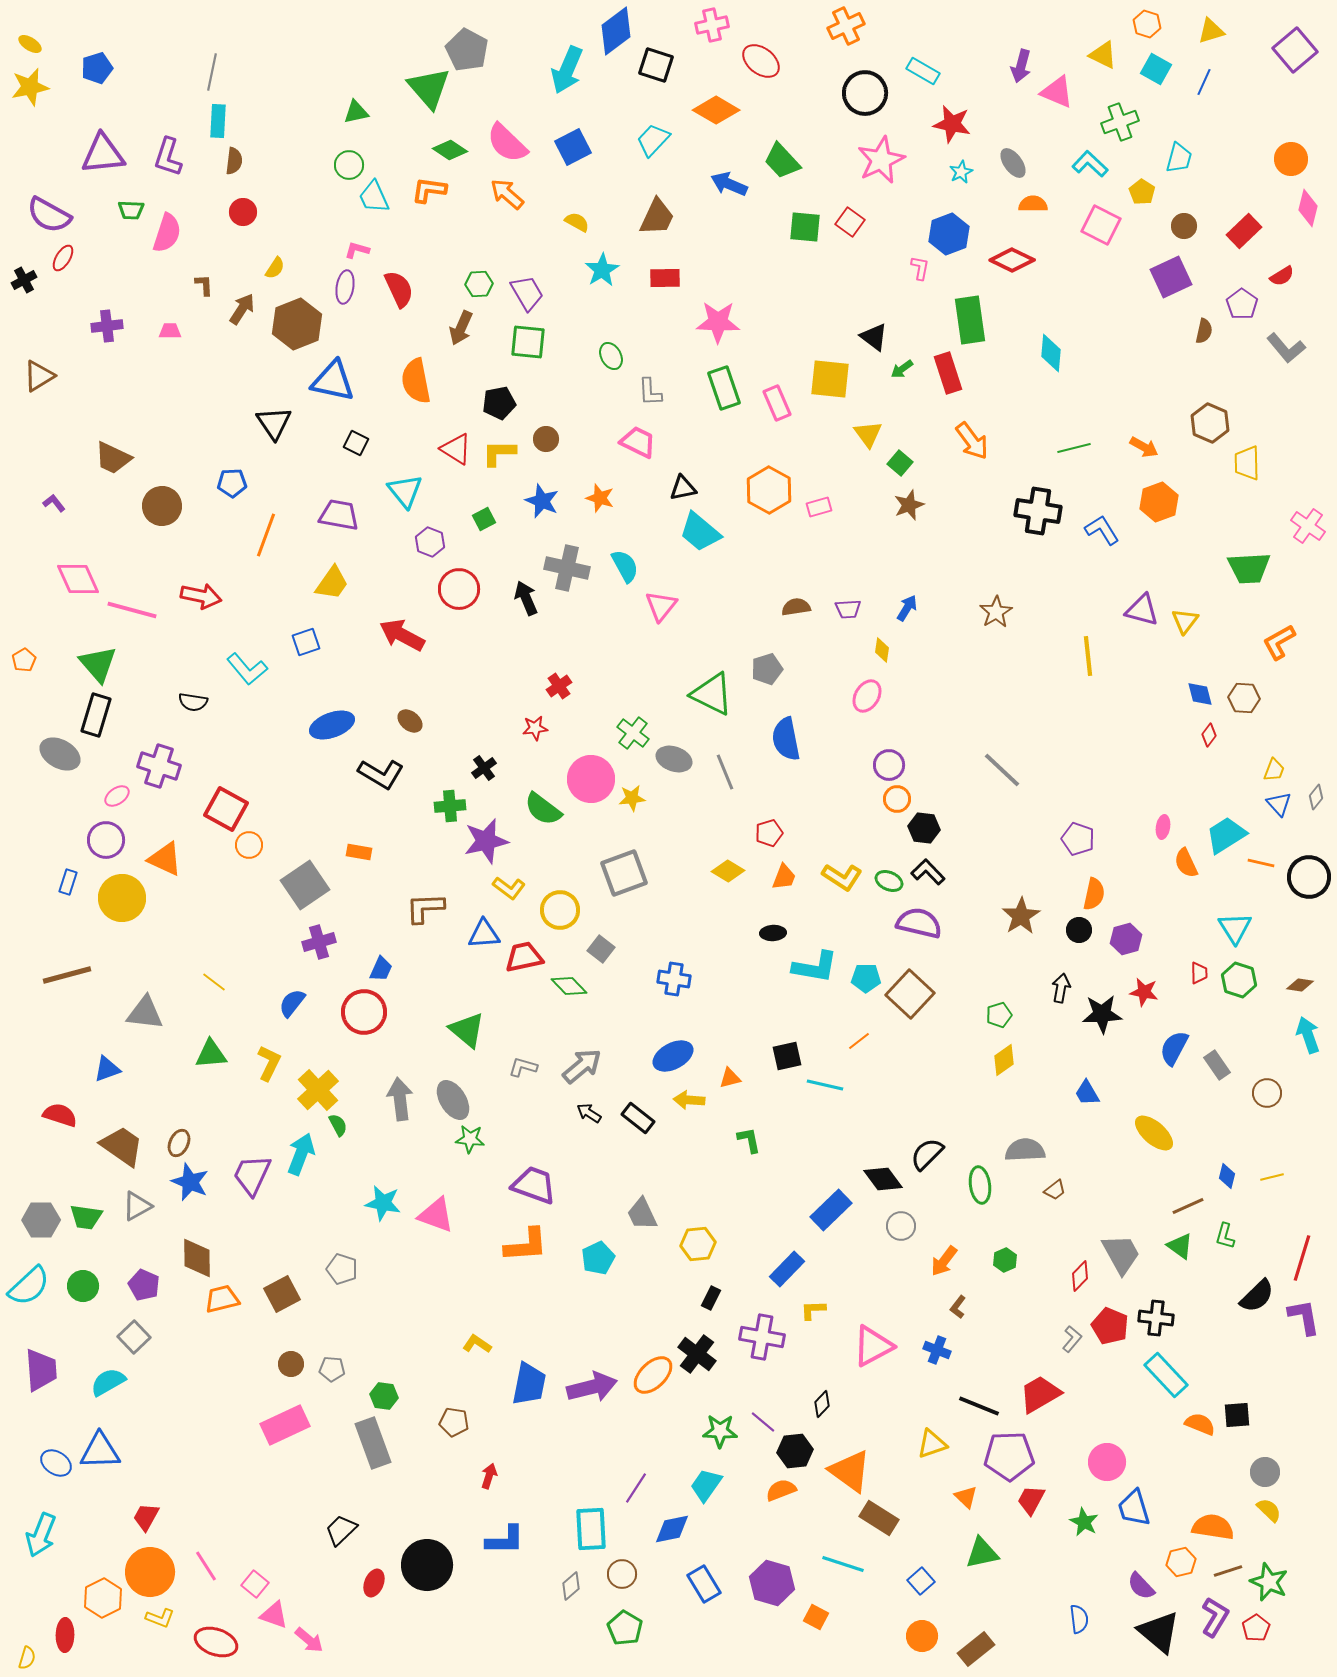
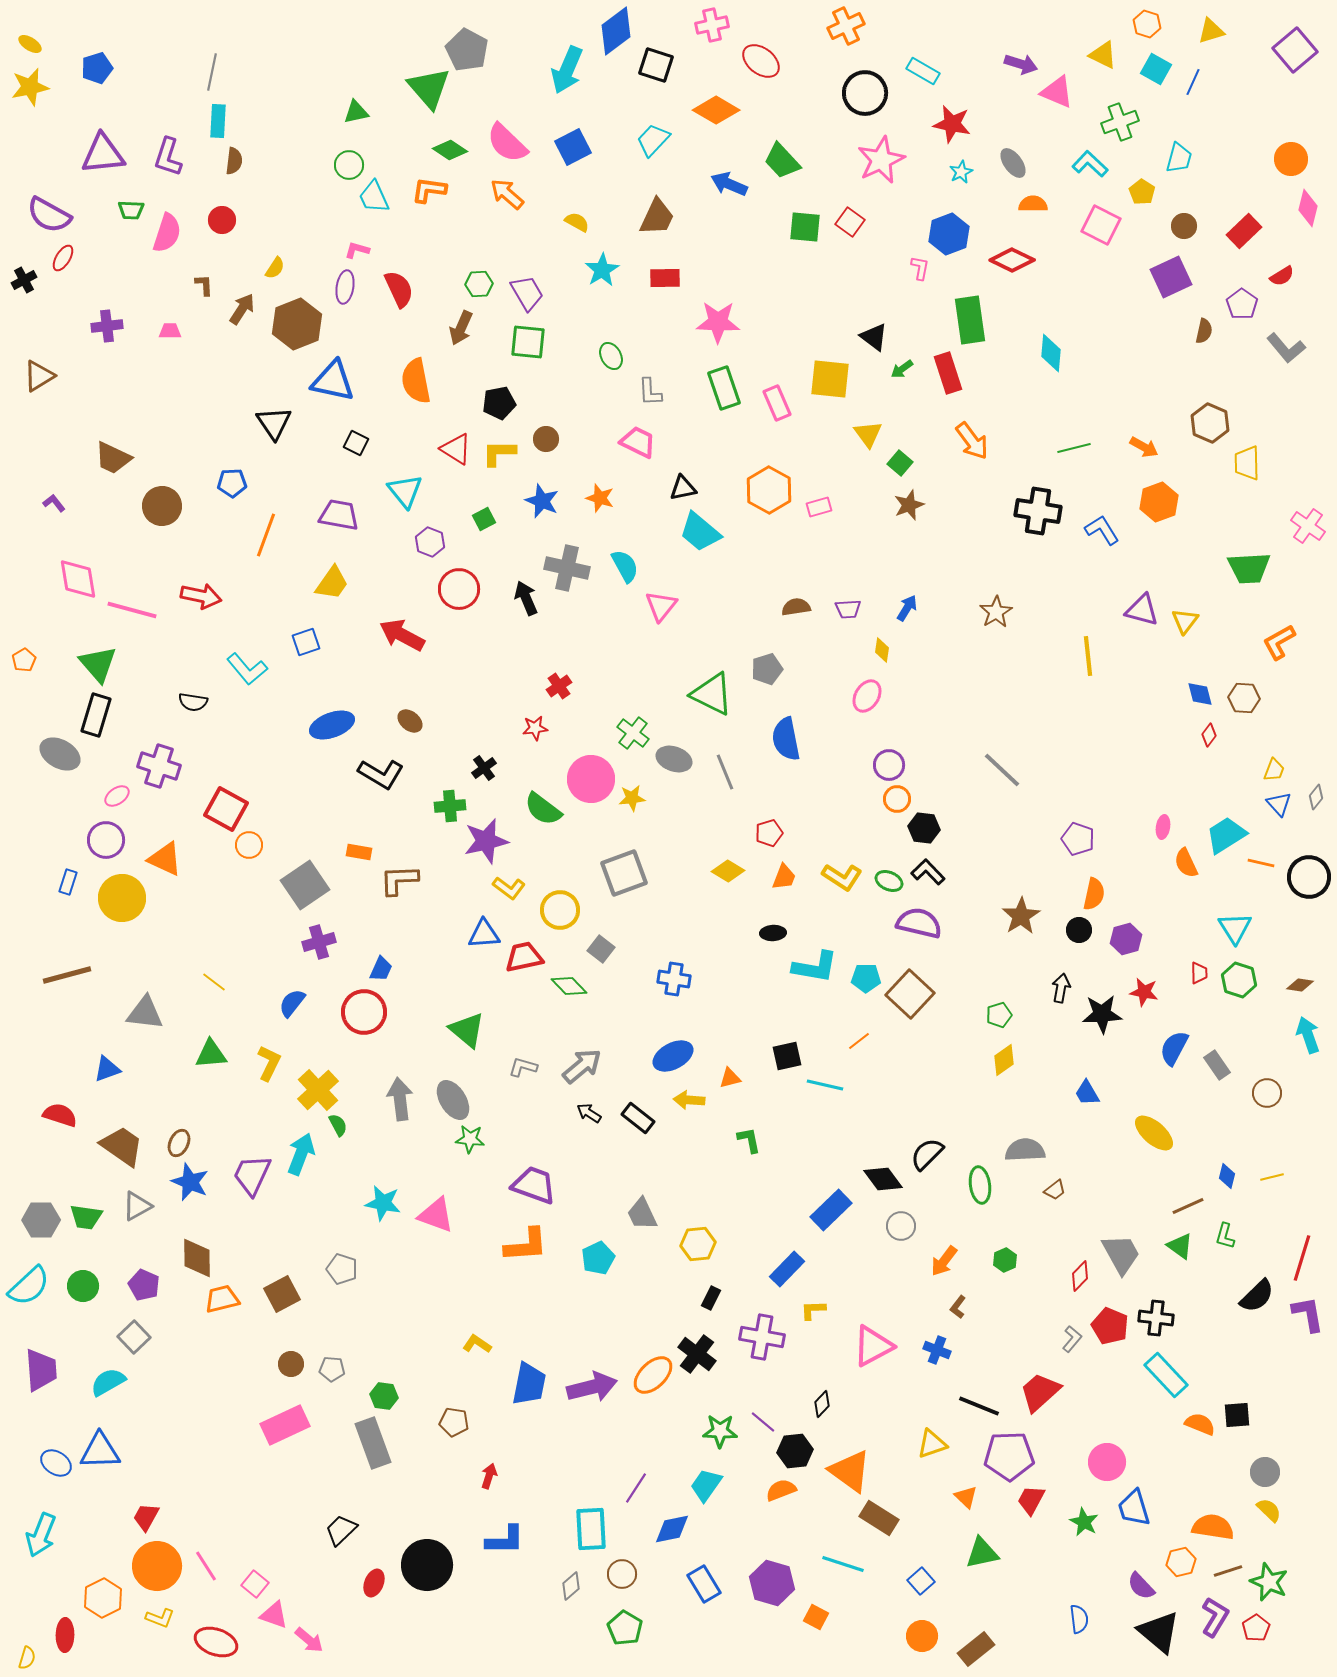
purple arrow at (1021, 66): moved 2 px up; rotated 88 degrees counterclockwise
blue line at (1204, 82): moved 11 px left
red circle at (243, 212): moved 21 px left, 8 px down
pink diamond at (78, 579): rotated 15 degrees clockwise
brown L-shape at (425, 908): moved 26 px left, 28 px up
purple L-shape at (1304, 1317): moved 4 px right, 3 px up
red trapezoid at (1040, 1394): moved 2 px up; rotated 12 degrees counterclockwise
orange circle at (150, 1572): moved 7 px right, 6 px up
